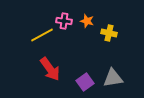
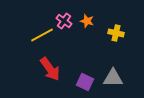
pink cross: rotated 28 degrees clockwise
yellow cross: moved 7 px right
gray triangle: rotated 10 degrees clockwise
purple square: rotated 30 degrees counterclockwise
